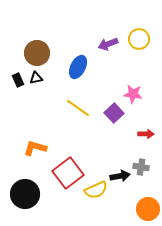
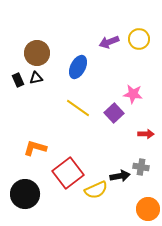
purple arrow: moved 1 px right, 2 px up
